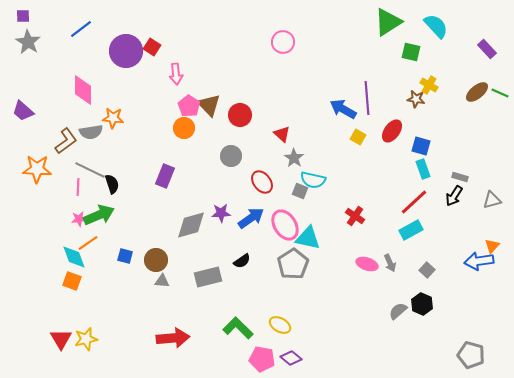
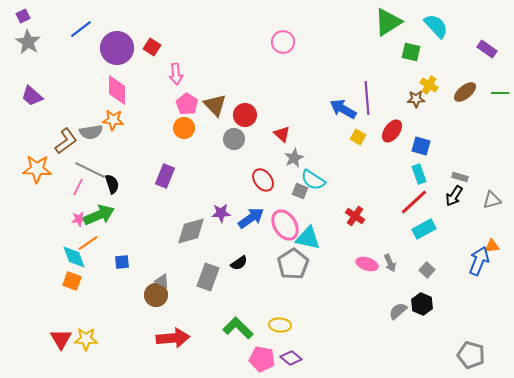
purple square at (23, 16): rotated 24 degrees counterclockwise
purple rectangle at (487, 49): rotated 12 degrees counterclockwise
purple circle at (126, 51): moved 9 px left, 3 px up
pink diamond at (83, 90): moved 34 px right
brown ellipse at (477, 92): moved 12 px left
green line at (500, 93): rotated 24 degrees counterclockwise
brown star at (416, 99): rotated 12 degrees counterclockwise
brown triangle at (209, 105): moved 6 px right
pink pentagon at (189, 106): moved 2 px left, 2 px up
purple trapezoid at (23, 111): moved 9 px right, 15 px up
red circle at (240, 115): moved 5 px right
orange star at (113, 118): moved 2 px down
gray circle at (231, 156): moved 3 px right, 17 px up
gray star at (294, 158): rotated 12 degrees clockwise
cyan rectangle at (423, 169): moved 4 px left, 5 px down
cyan semicircle at (313, 180): rotated 20 degrees clockwise
red ellipse at (262, 182): moved 1 px right, 2 px up
pink line at (78, 187): rotated 24 degrees clockwise
gray diamond at (191, 225): moved 6 px down
cyan rectangle at (411, 230): moved 13 px right, 1 px up
orange triangle at (492, 246): rotated 42 degrees clockwise
blue square at (125, 256): moved 3 px left, 6 px down; rotated 21 degrees counterclockwise
brown circle at (156, 260): moved 35 px down
black semicircle at (242, 261): moved 3 px left, 2 px down
blue arrow at (479, 261): rotated 120 degrees clockwise
gray rectangle at (208, 277): rotated 56 degrees counterclockwise
gray triangle at (162, 281): rotated 21 degrees clockwise
yellow ellipse at (280, 325): rotated 25 degrees counterclockwise
yellow star at (86, 339): rotated 15 degrees clockwise
